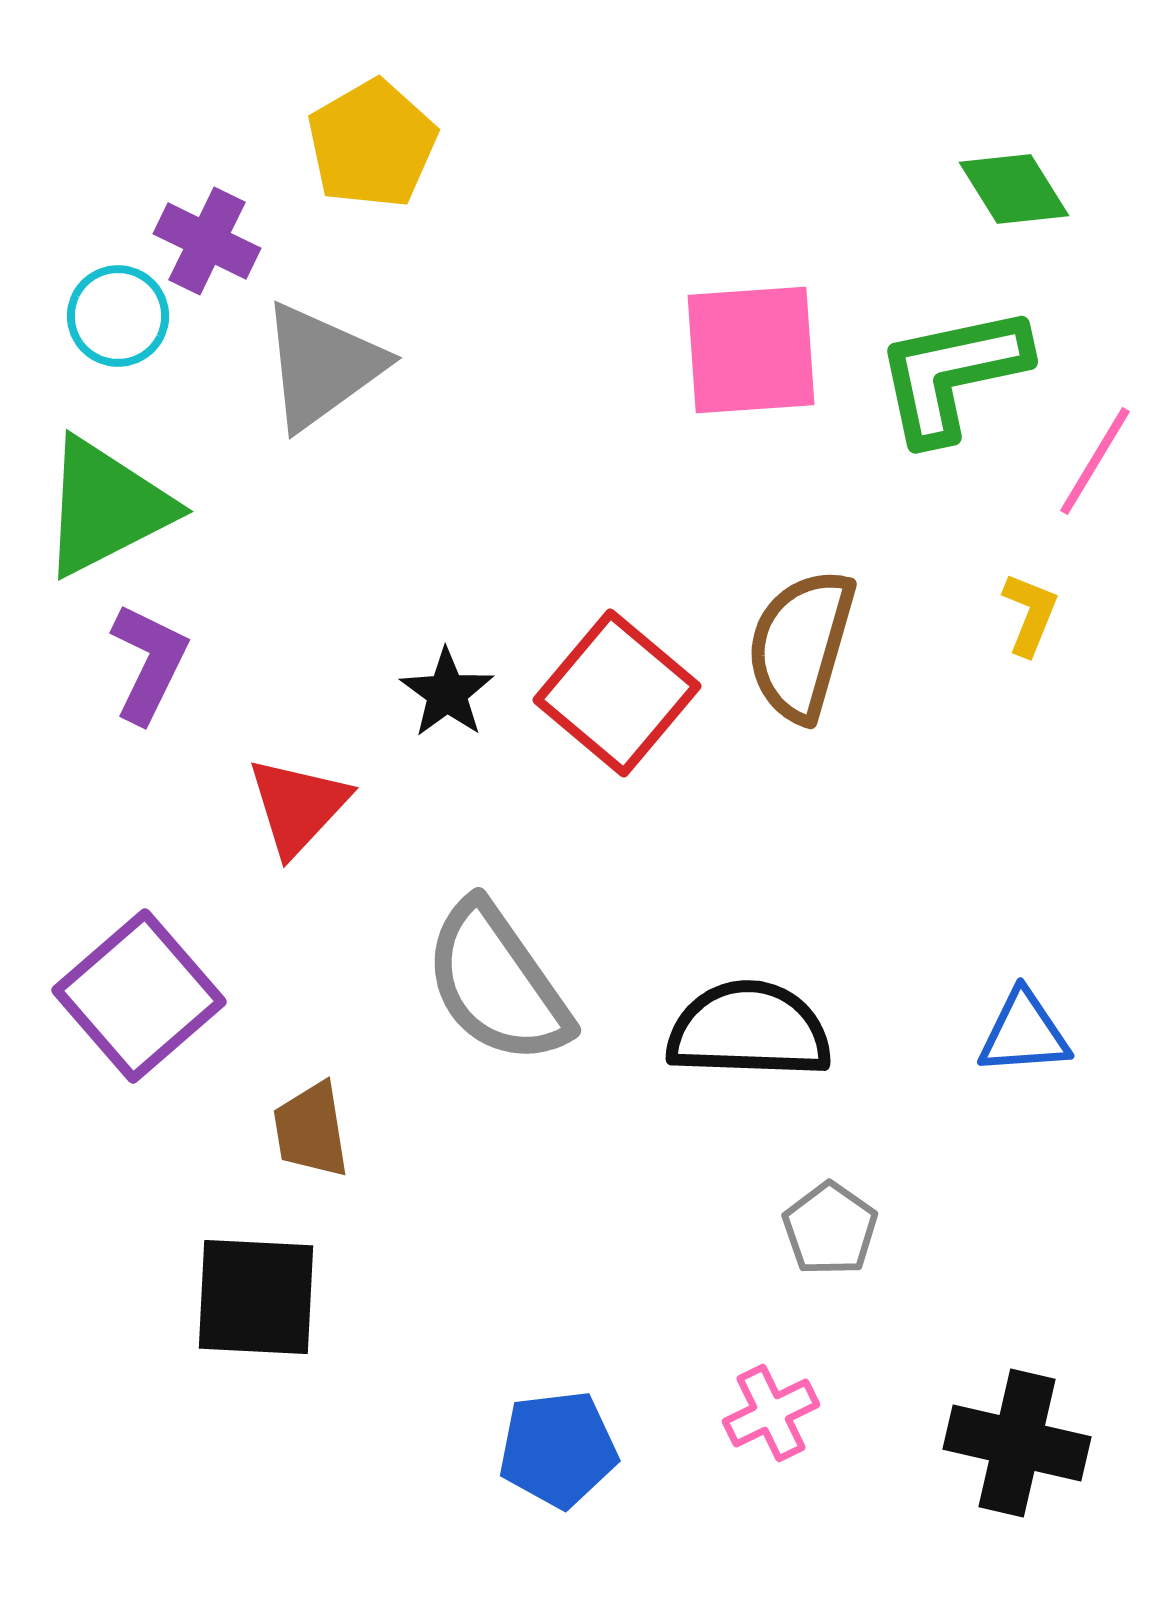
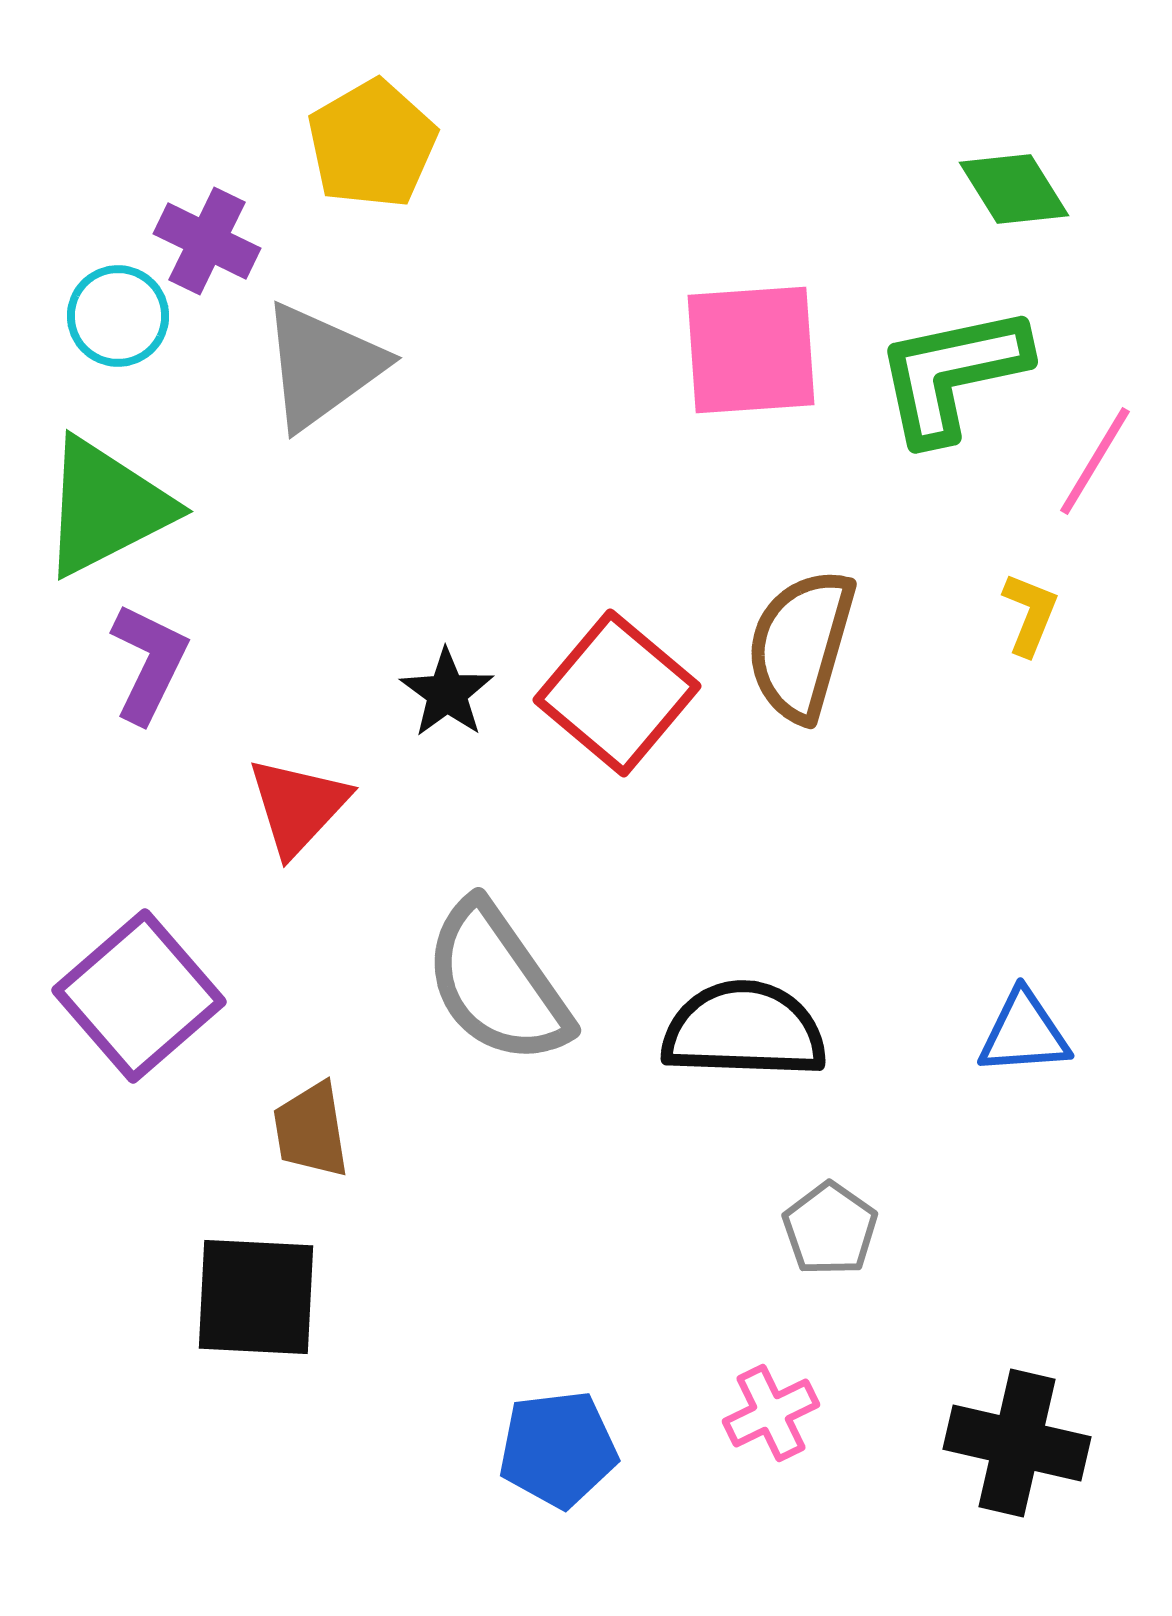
black semicircle: moved 5 px left
